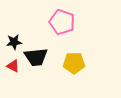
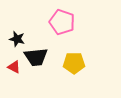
black star: moved 3 px right, 3 px up; rotated 21 degrees clockwise
red triangle: moved 1 px right, 1 px down
